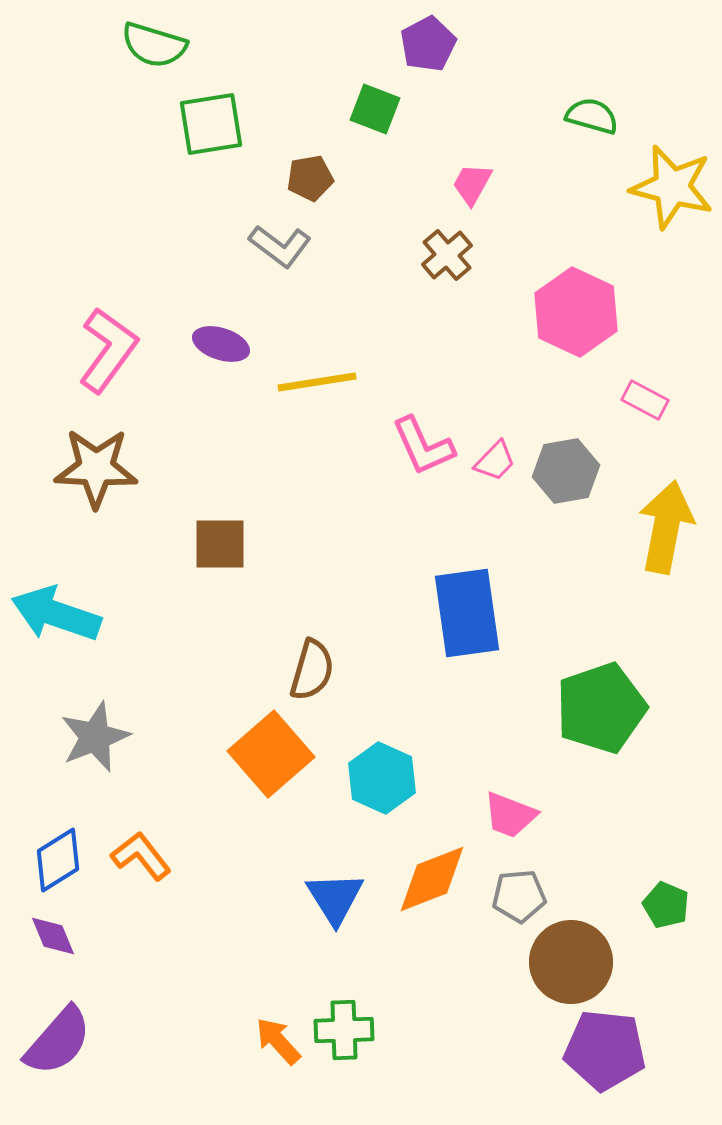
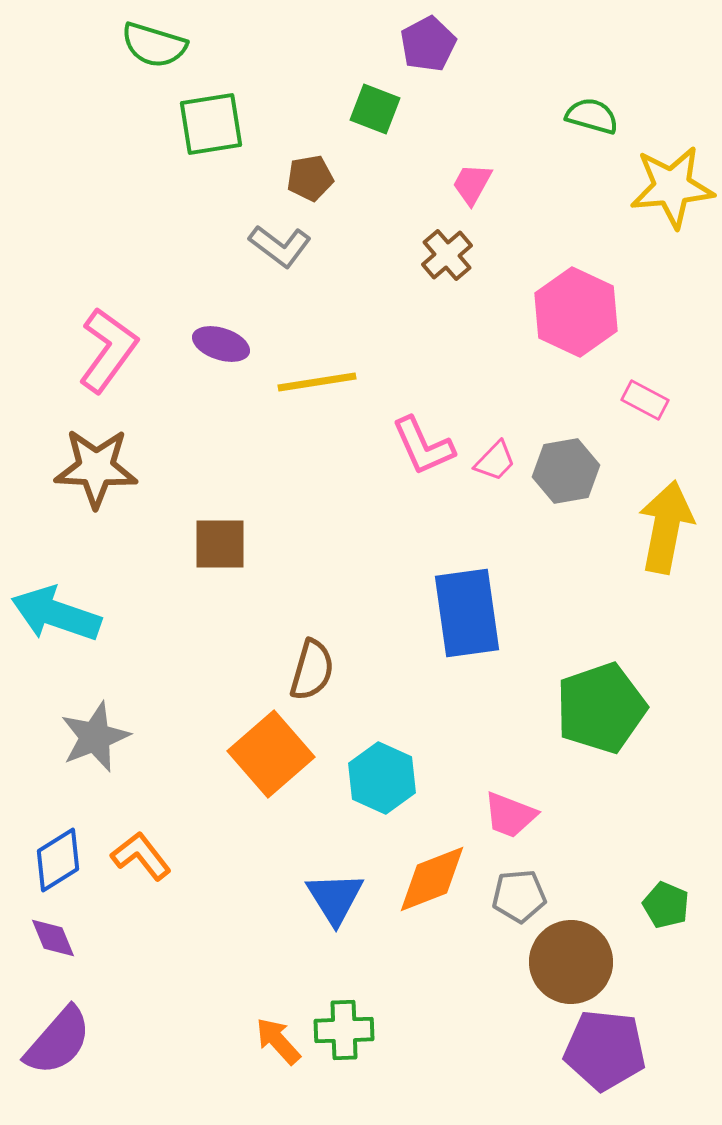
yellow star at (672, 187): rotated 20 degrees counterclockwise
purple diamond at (53, 936): moved 2 px down
